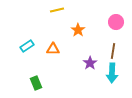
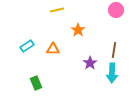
pink circle: moved 12 px up
brown line: moved 1 px right, 1 px up
